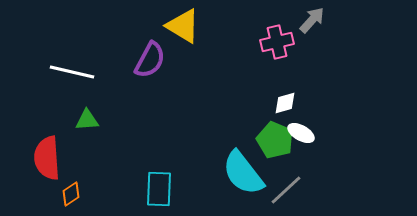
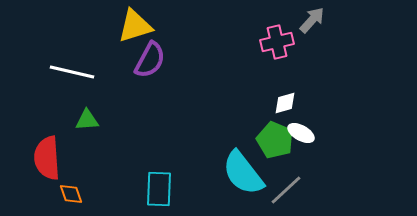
yellow triangle: moved 48 px left; rotated 48 degrees counterclockwise
orange diamond: rotated 75 degrees counterclockwise
